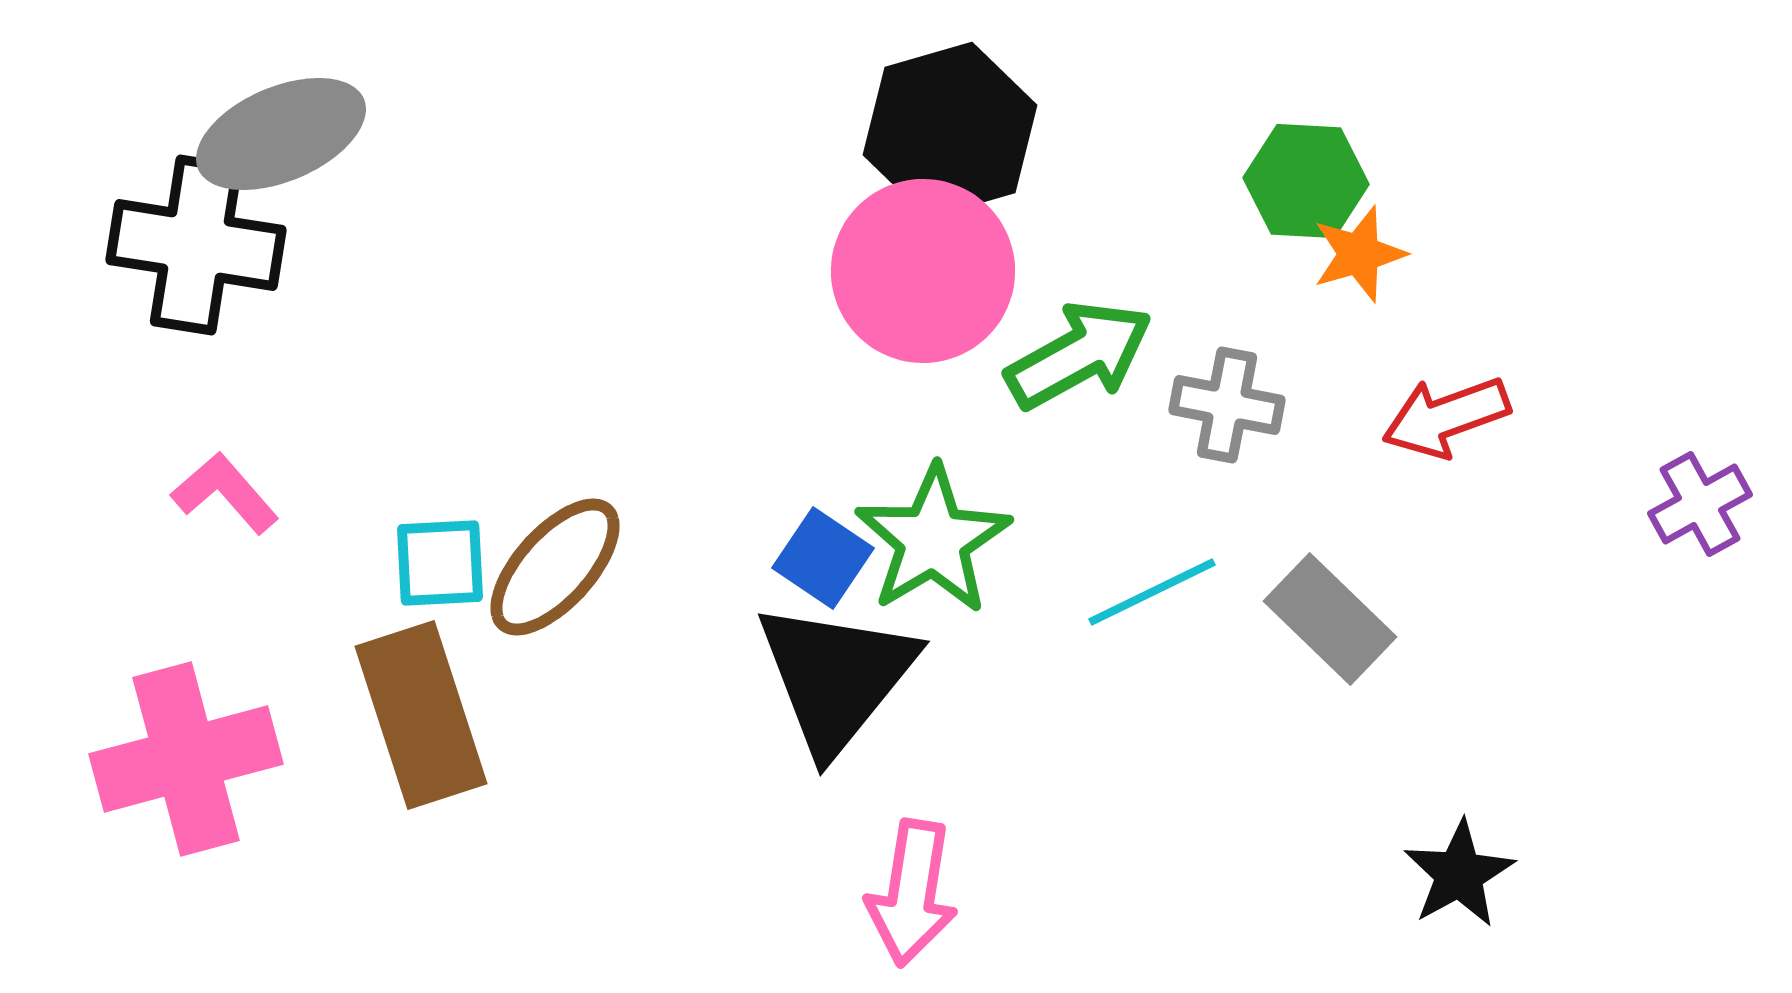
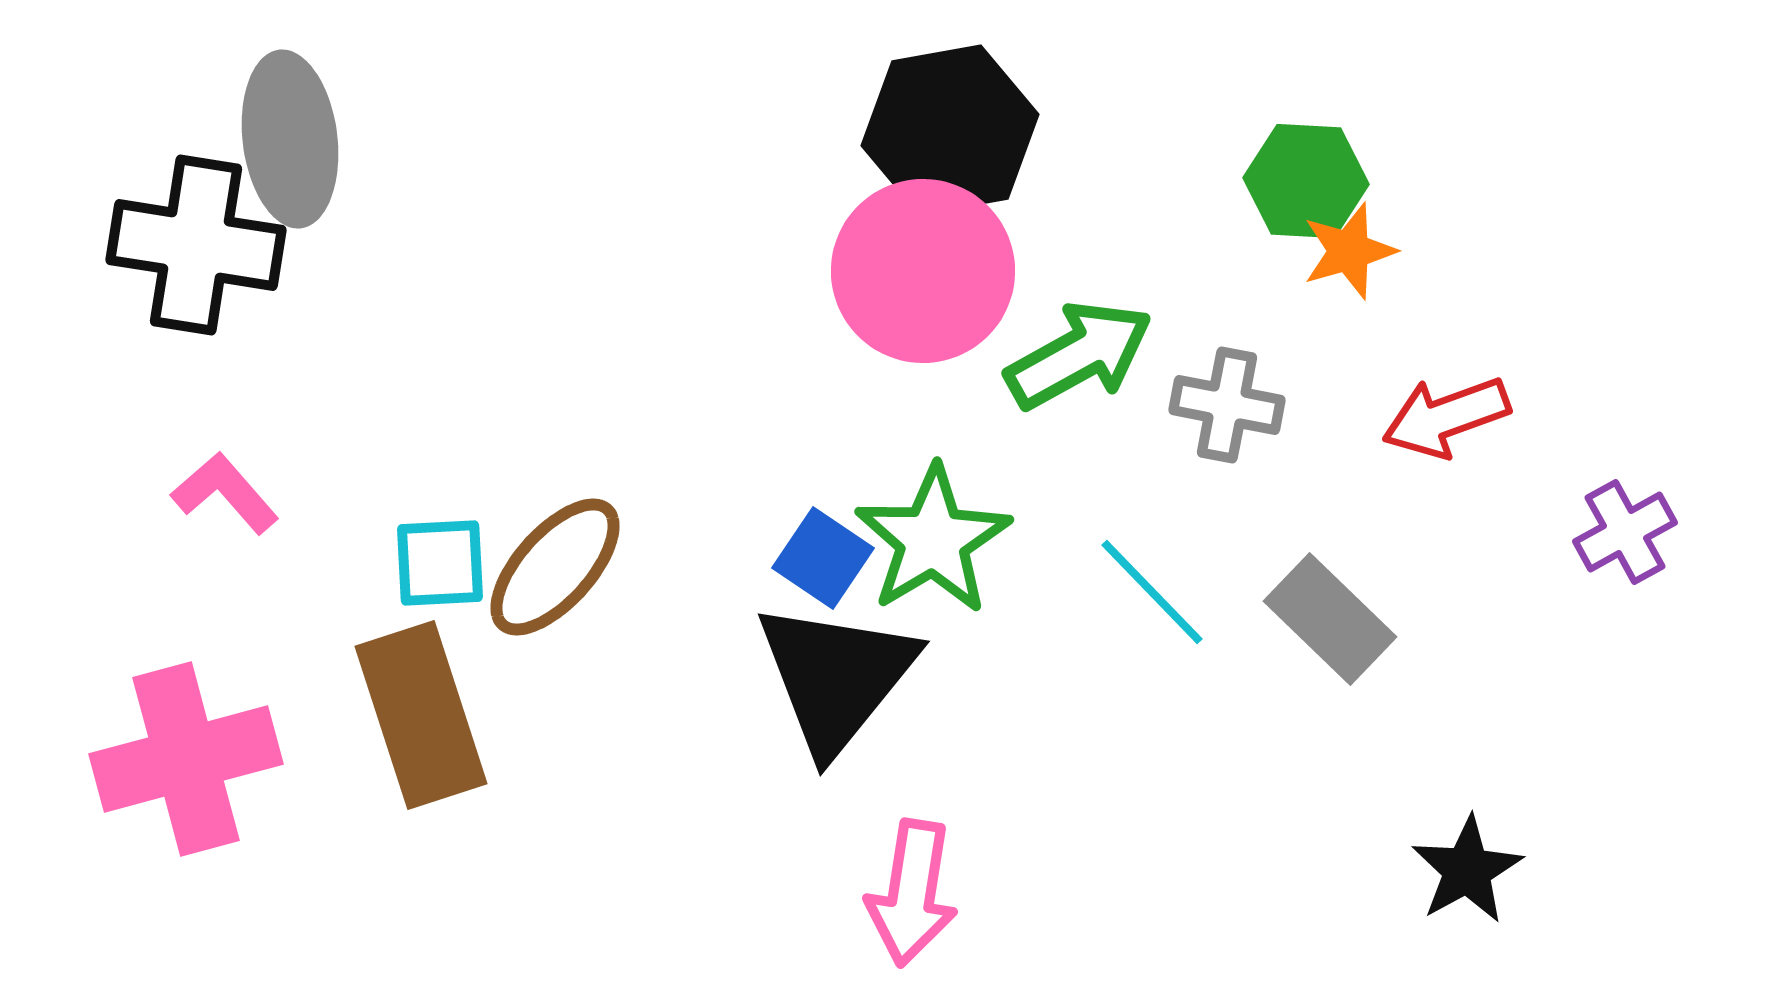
black hexagon: rotated 6 degrees clockwise
gray ellipse: moved 9 px right, 5 px down; rotated 74 degrees counterclockwise
orange star: moved 10 px left, 3 px up
purple cross: moved 75 px left, 28 px down
cyan line: rotated 72 degrees clockwise
black star: moved 8 px right, 4 px up
